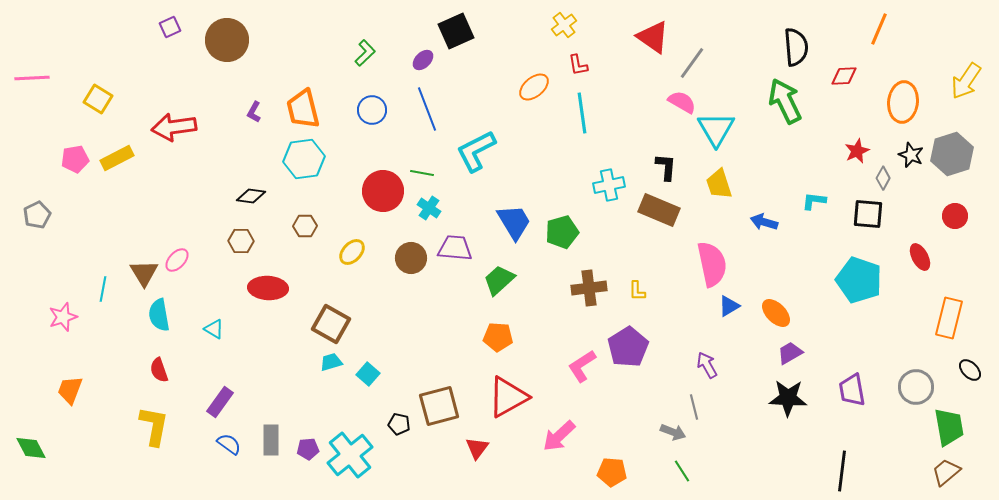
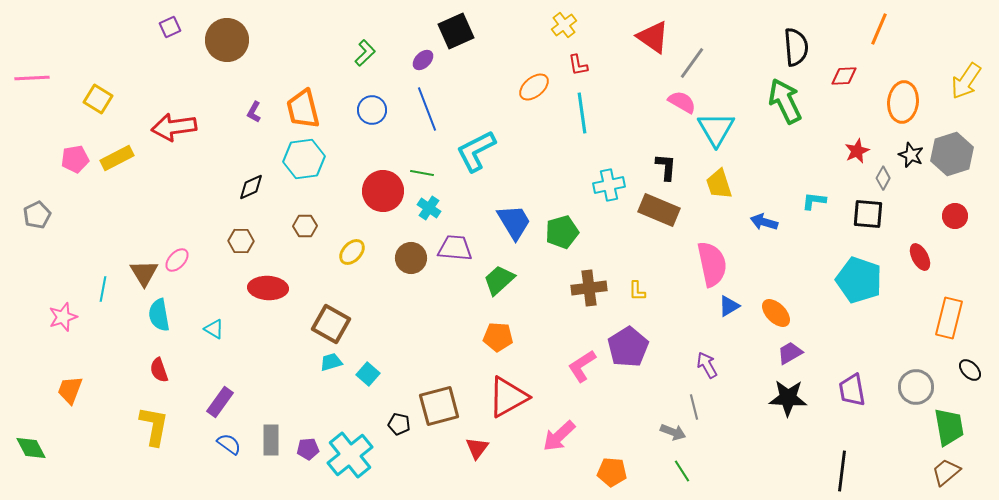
black diamond at (251, 196): moved 9 px up; rotated 32 degrees counterclockwise
